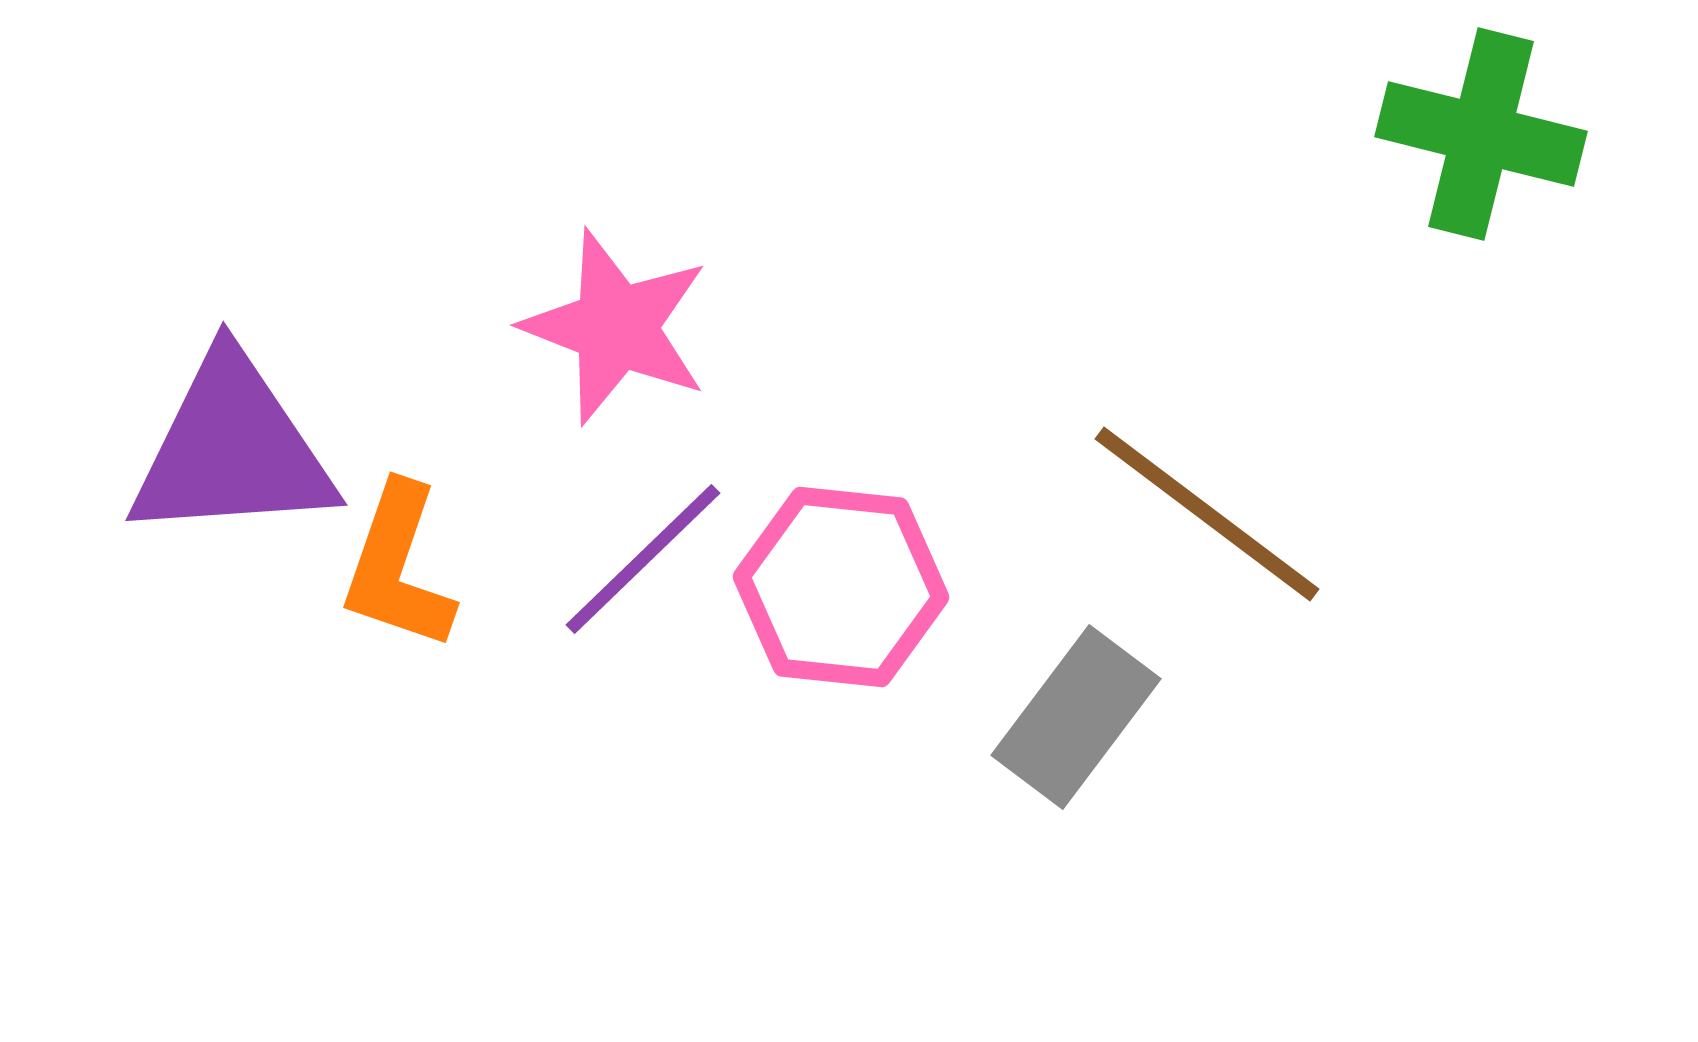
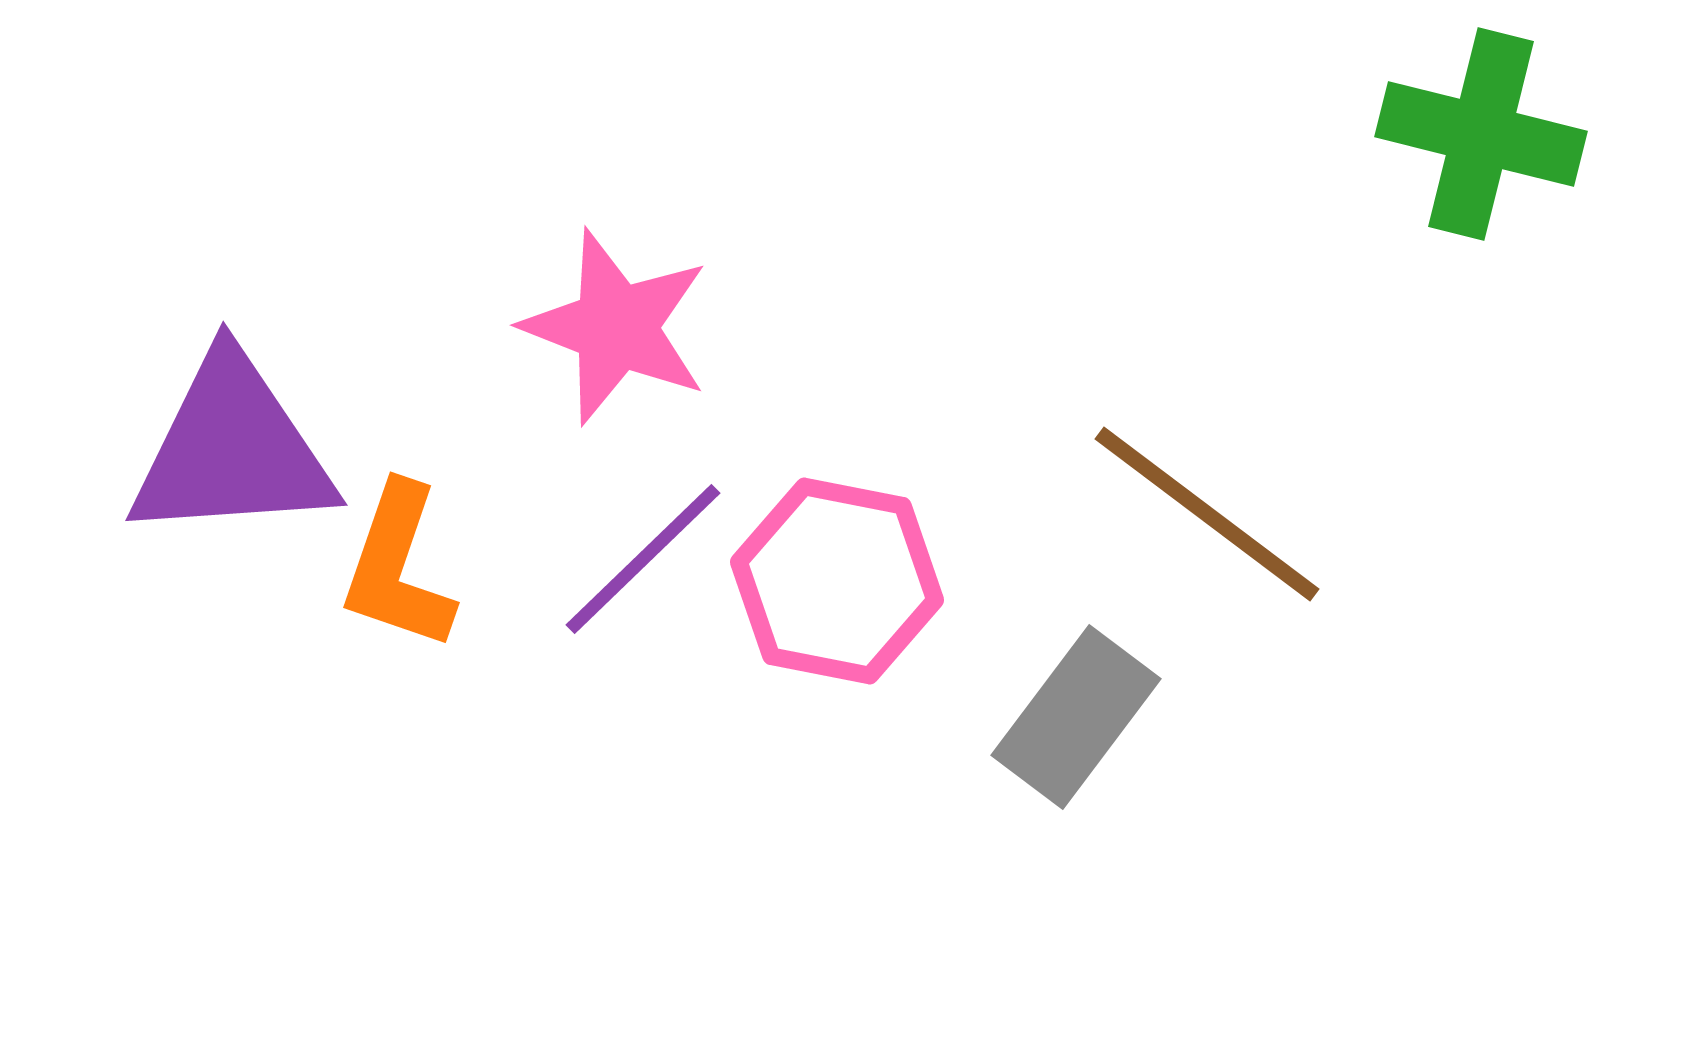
pink hexagon: moved 4 px left, 6 px up; rotated 5 degrees clockwise
